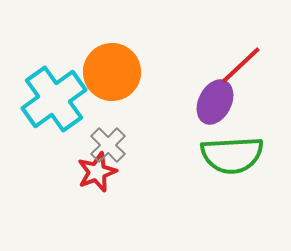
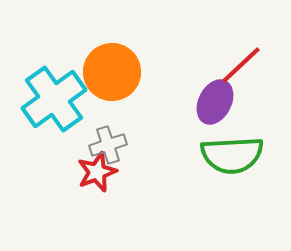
gray cross: rotated 27 degrees clockwise
